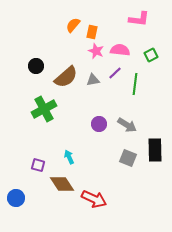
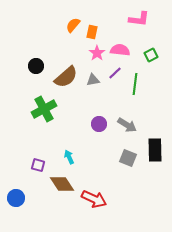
pink star: moved 1 px right, 2 px down; rotated 14 degrees clockwise
